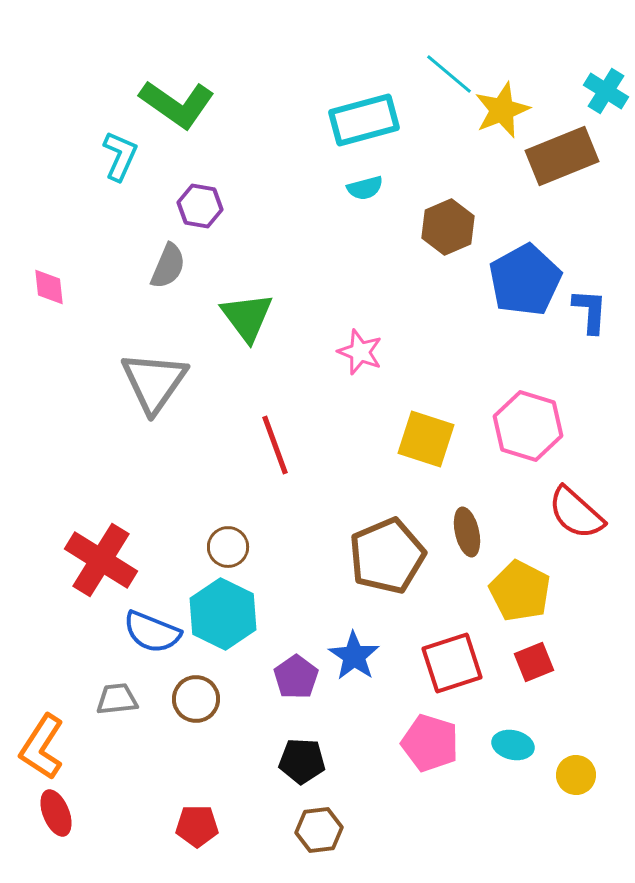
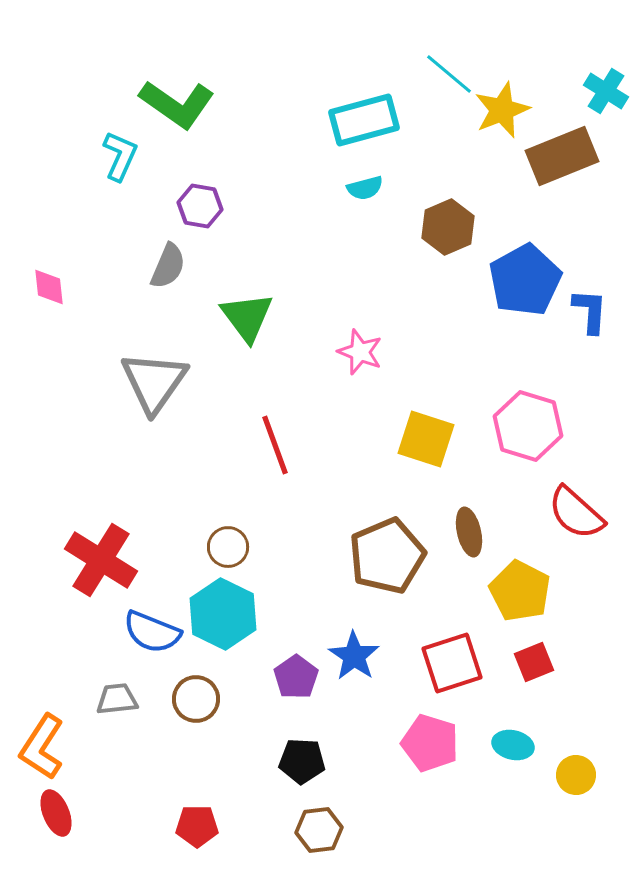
brown ellipse at (467, 532): moved 2 px right
